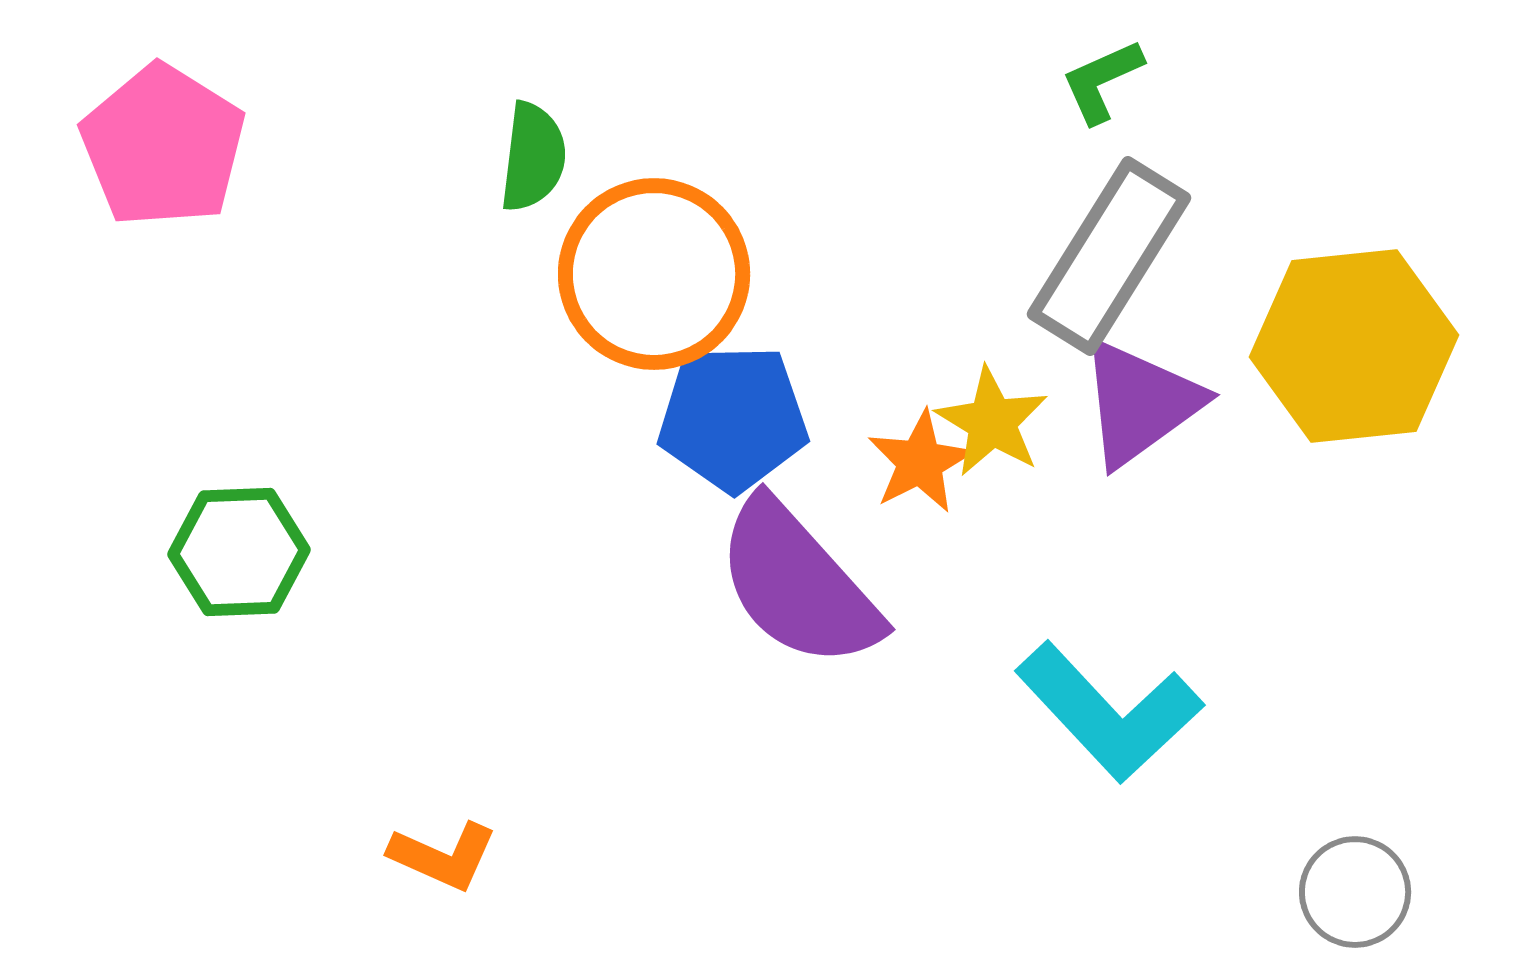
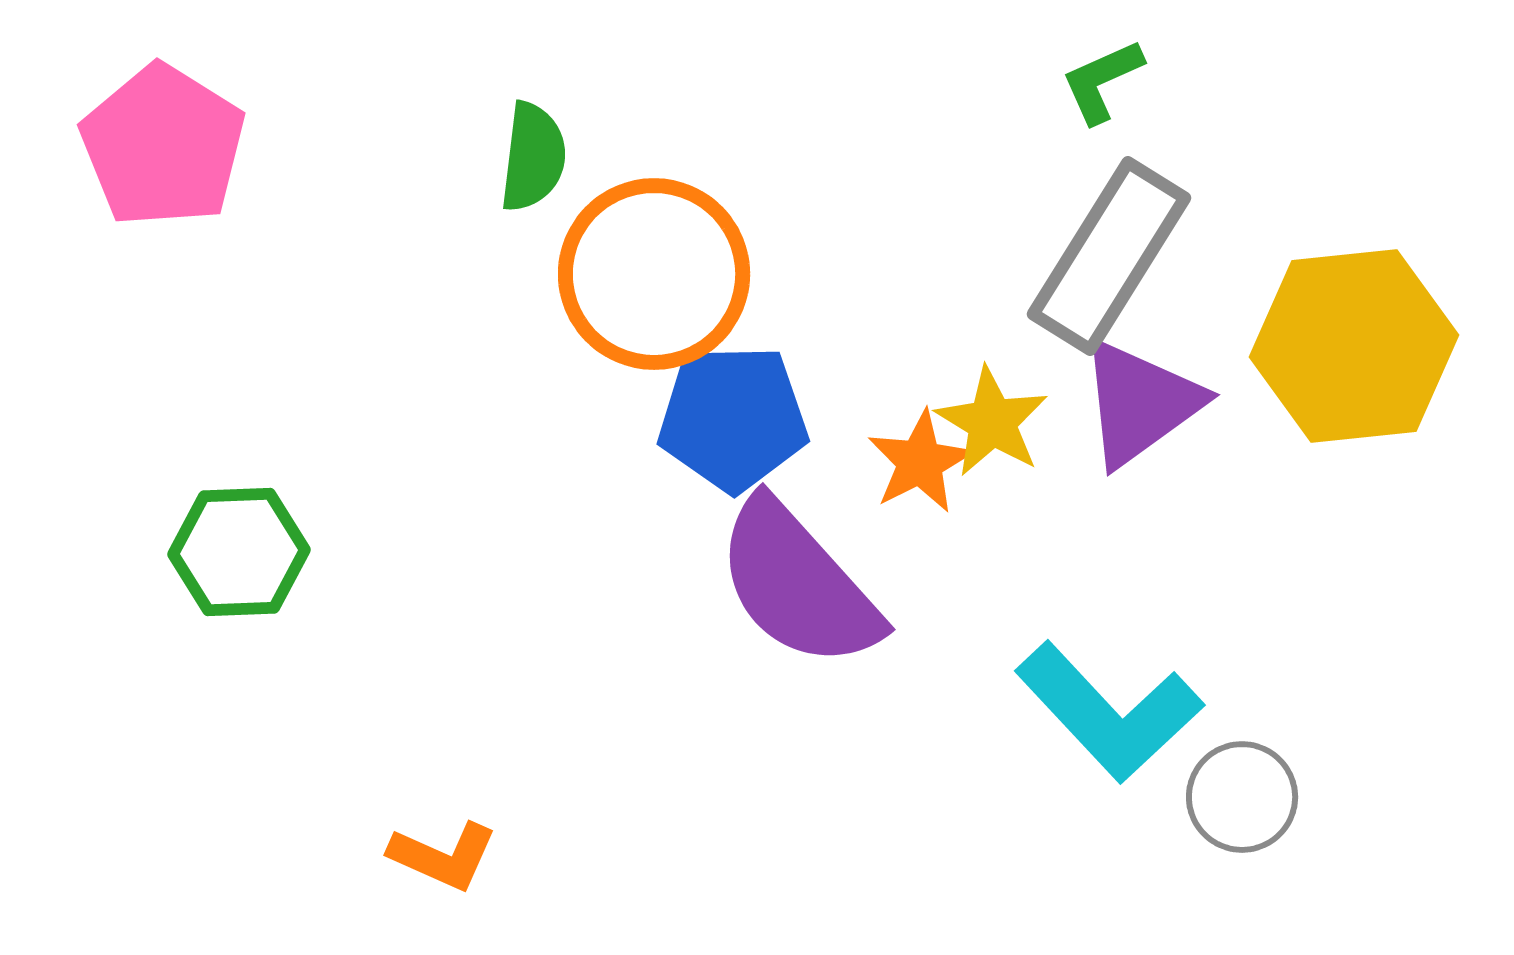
gray circle: moved 113 px left, 95 px up
